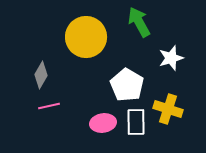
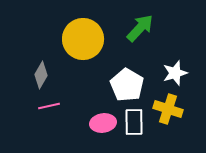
green arrow: moved 1 px right, 6 px down; rotated 72 degrees clockwise
yellow circle: moved 3 px left, 2 px down
white star: moved 4 px right, 15 px down
white rectangle: moved 2 px left
